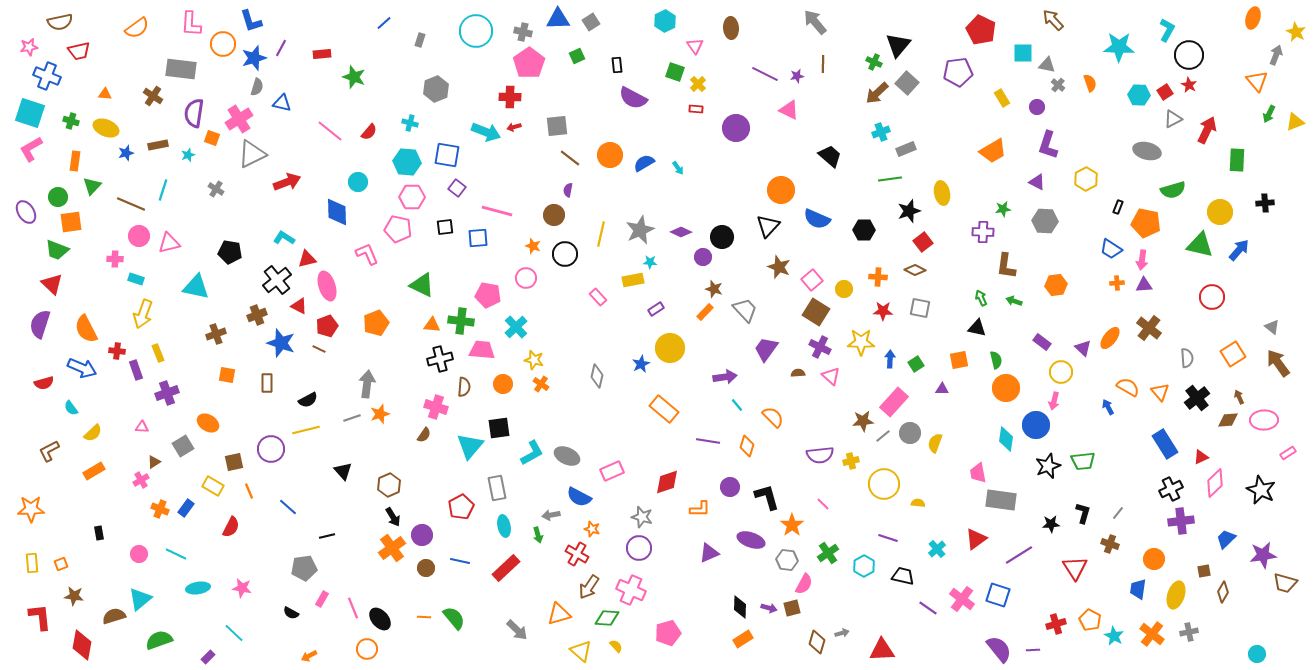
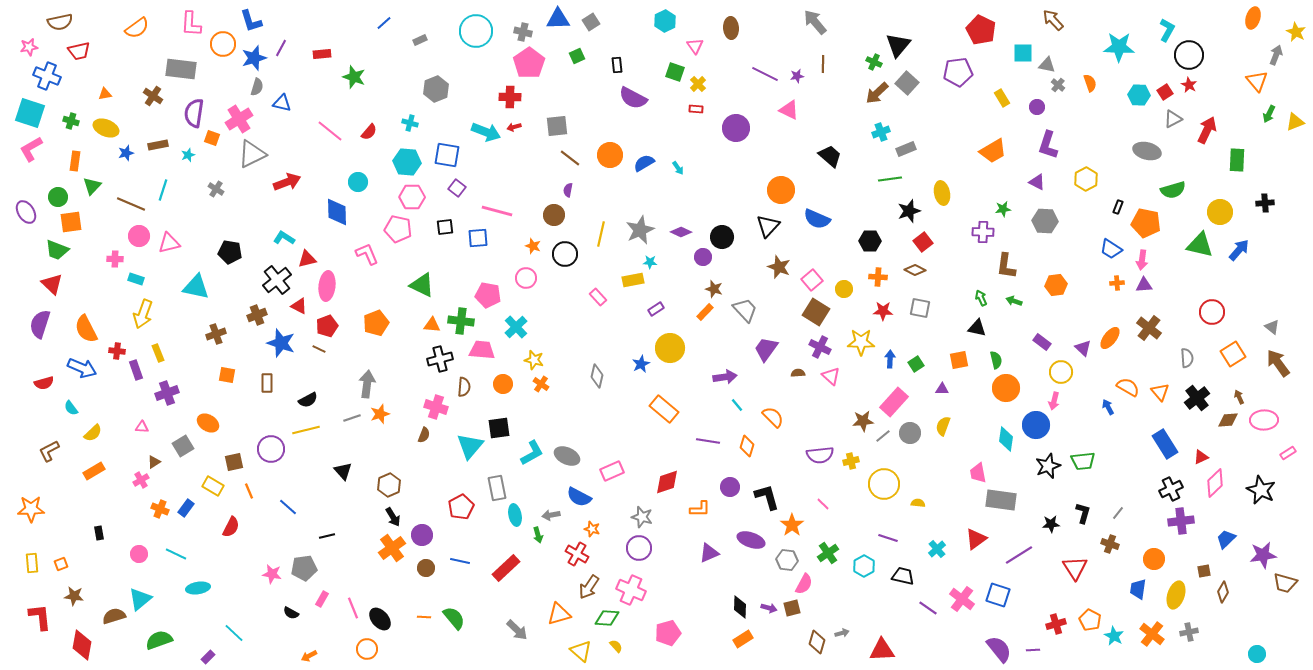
gray rectangle at (420, 40): rotated 48 degrees clockwise
orange triangle at (105, 94): rotated 16 degrees counterclockwise
black hexagon at (864, 230): moved 6 px right, 11 px down
pink ellipse at (327, 286): rotated 24 degrees clockwise
red circle at (1212, 297): moved 15 px down
brown semicircle at (424, 435): rotated 14 degrees counterclockwise
yellow semicircle at (935, 443): moved 8 px right, 17 px up
cyan ellipse at (504, 526): moved 11 px right, 11 px up
pink star at (242, 588): moved 30 px right, 14 px up
